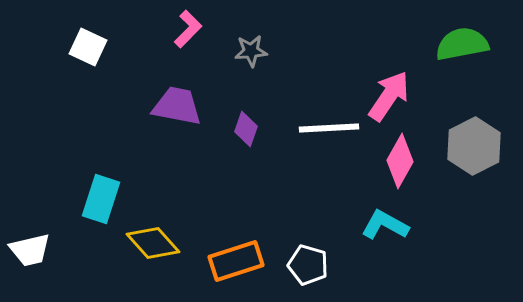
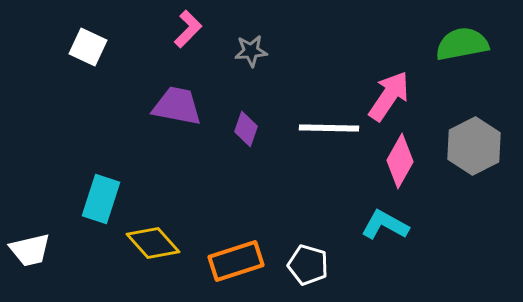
white line: rotated 4 degrees clockwise
